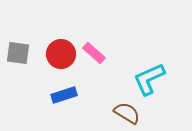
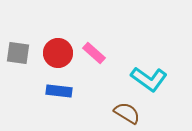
red circle: moved 3 px left, 1 px up
cyan L-shape: rotated 120 degrees counterclockwise
blue rectangle: moved 5 px left, 4 px up; rotated 25 degrees clockwise
